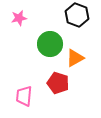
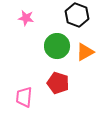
pink star: moved 7 px right; rotated 21 degrees clockwise
green circle: moved 7 px right, 2 px down
orange triangle: moved 10 px right, 6 px up
pink trapezoid: moved 1 px down
